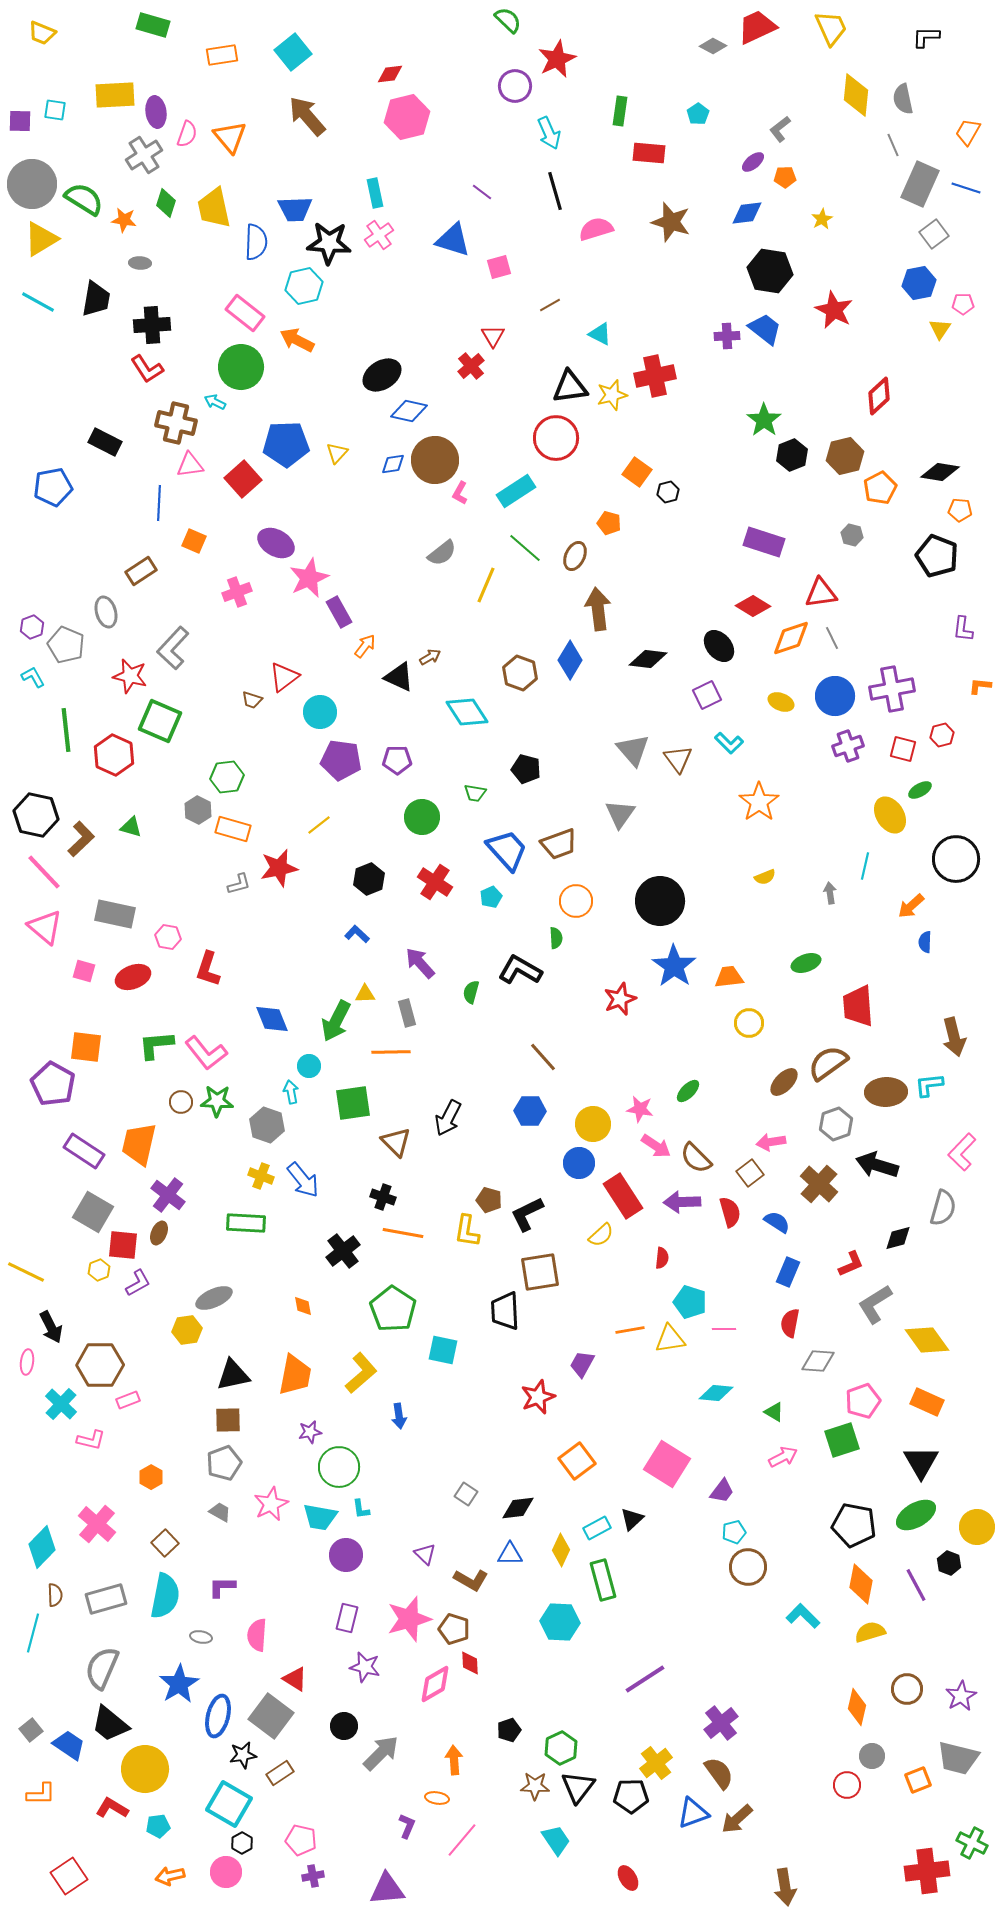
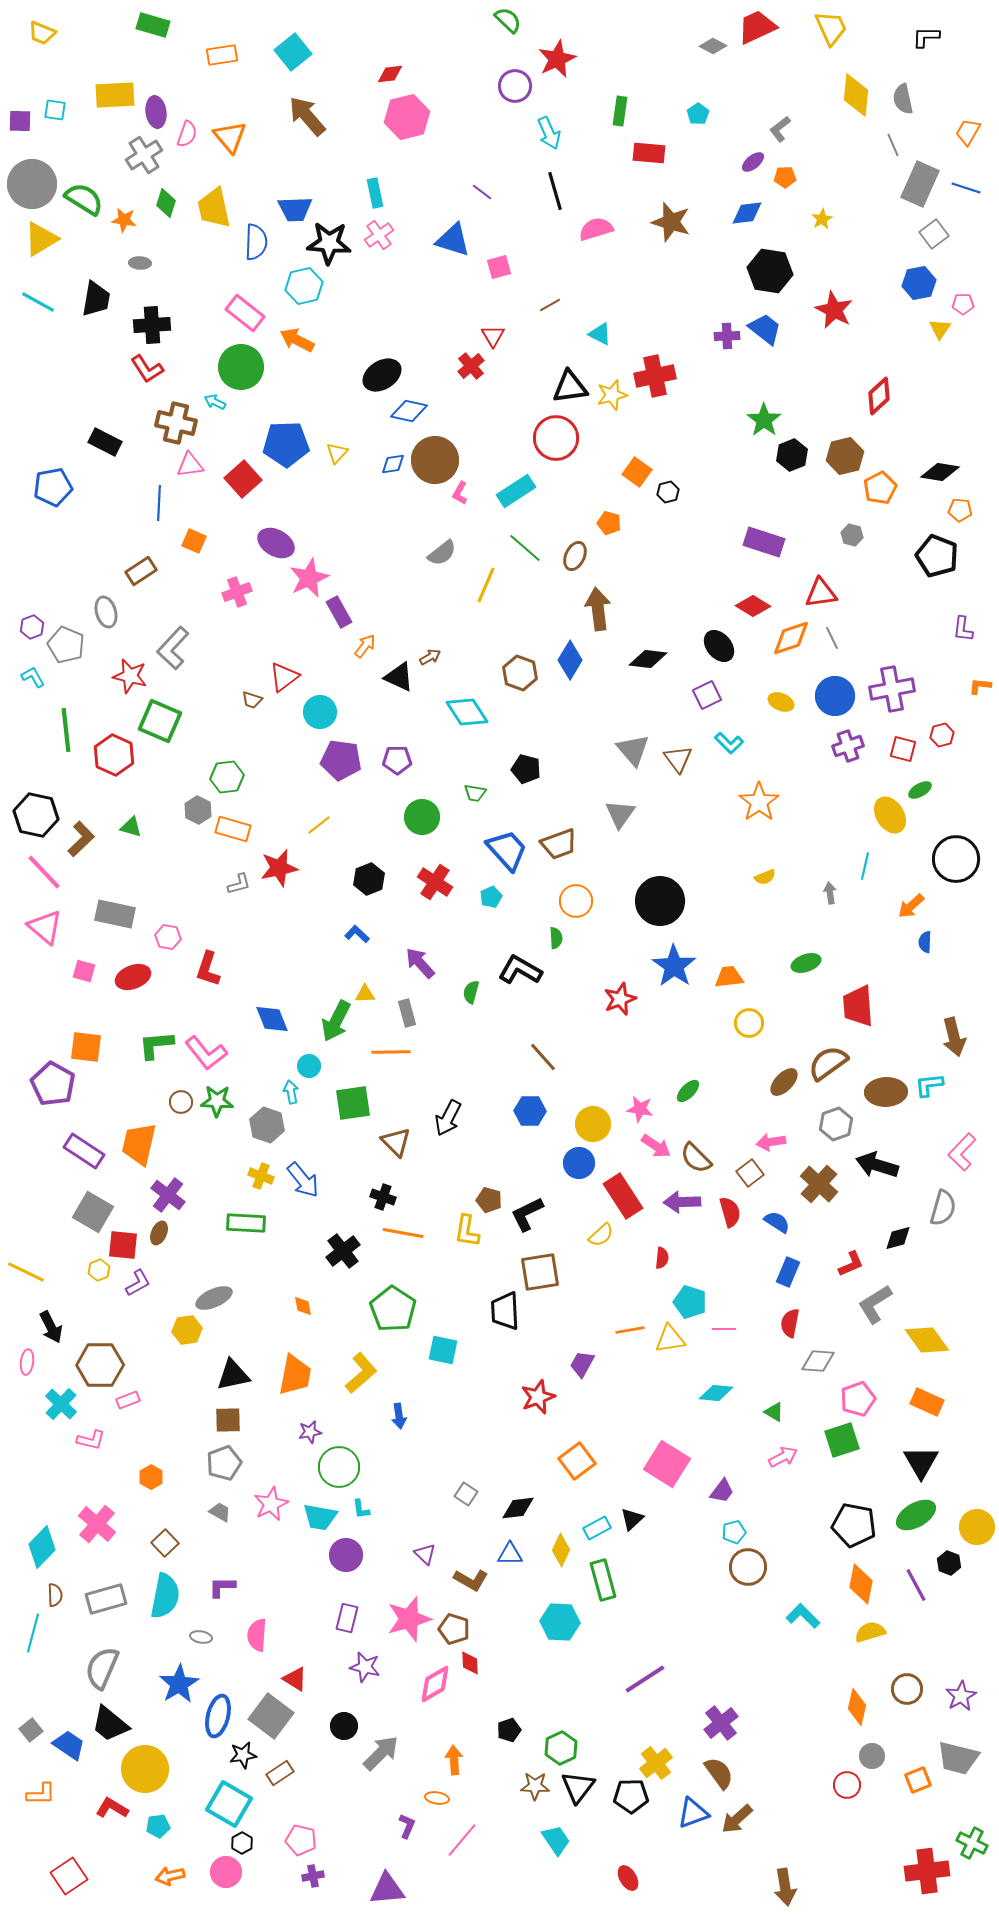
pink pentagon at (863, 1401): moved 5 px left, 2 px up
